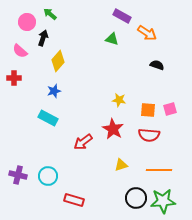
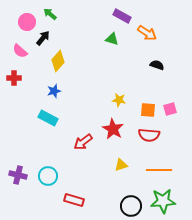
black arrow: rotated 21 degrees clockwise
black circle: moved 5 px left, 8 px down
